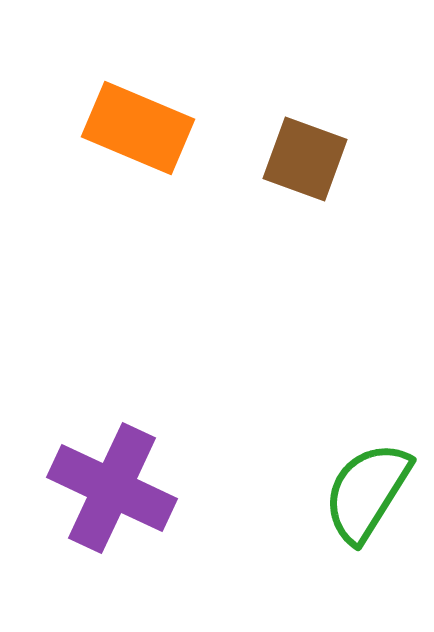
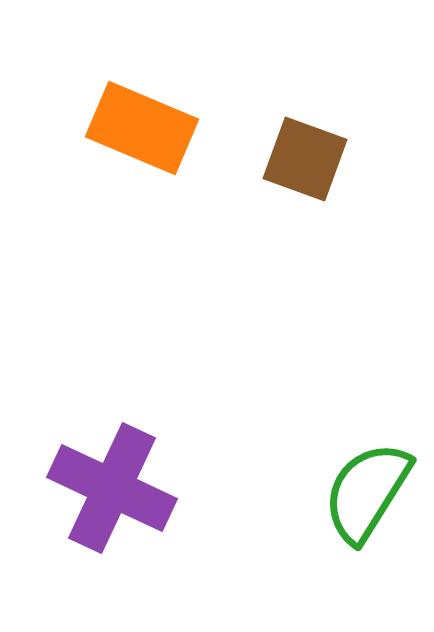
orange rectangle: moved 4 px right
